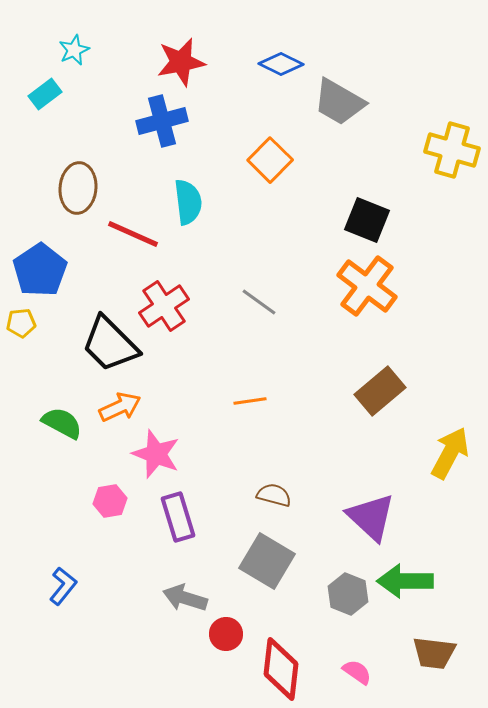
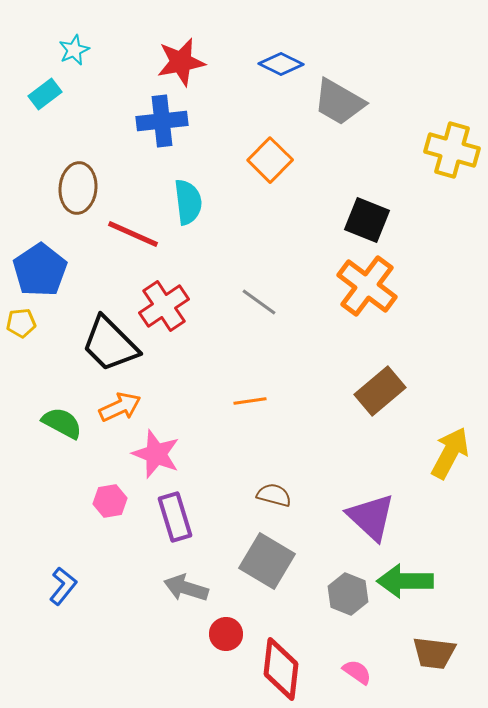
blue cross: rotated 9 degrees clockwise
purple rectangle: moved 3 px left
gray arrow: moved 1 px right, 10 px up
